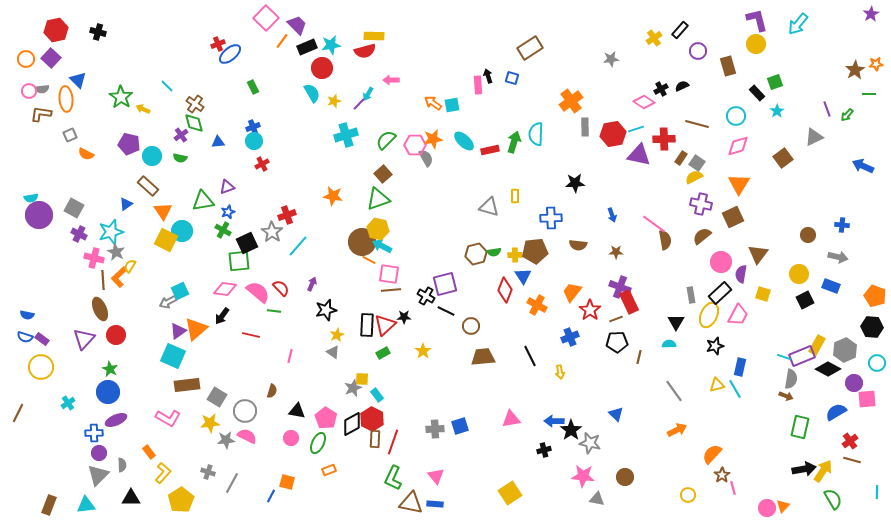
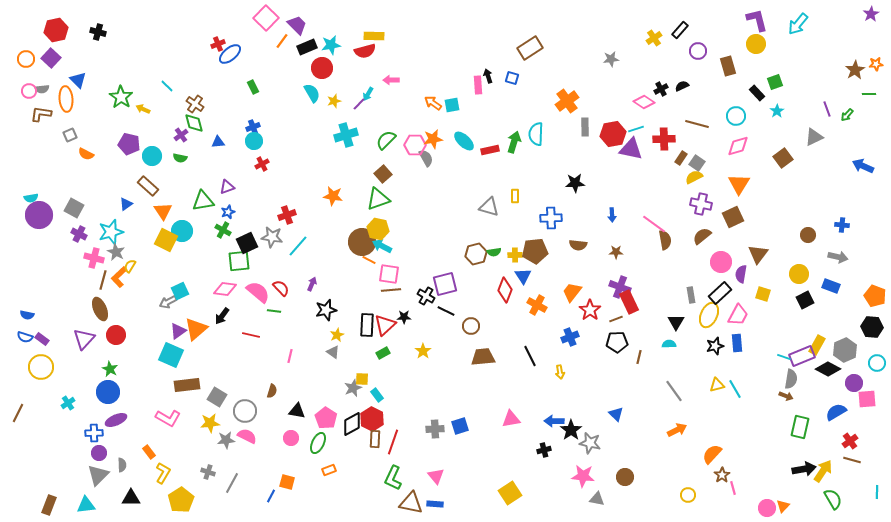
orange cross at (571, 101): moved 4 px left
purple triangle at (639, 155): moved 8 px left, 6 px up
blue arrow at (612, 215): rotated 16 degrees clockwise
gray star at (272, 232): moved 5 px down; rotated 25 degrees counterclockwise
brown line at (103, 280): rotated 18 degrees clockwise
cyan square at (173, 356): moved 2 px left, 1 px up
blue rectangle at (740, 367): moved 3 px left, 24 px up; rotated 18 degrees counterclockwise
yellow L-shape at (163, 473): rotated 10 degrees counterclockwise
